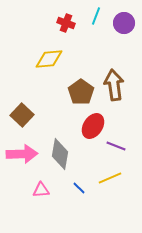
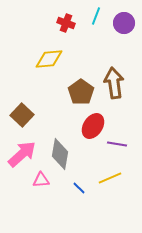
brown arrow: moved 2 px up
purple line: moved 1 px right, 2 px up; rotated 12 degrees counterclockwise
pink arrow: rotated 40 degrees counterclockwise
pink triangle: moved 10 px up
